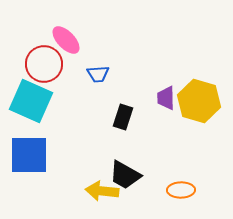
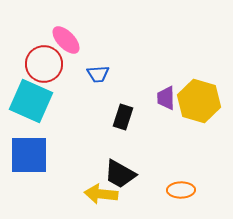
black trapezoid: moved 5 px left, 1 px up
yellow arrow: moved 1 px left, 3 px down
